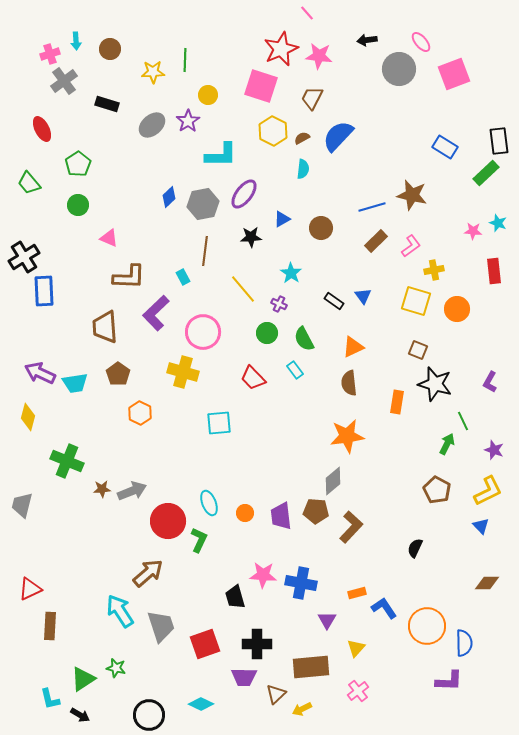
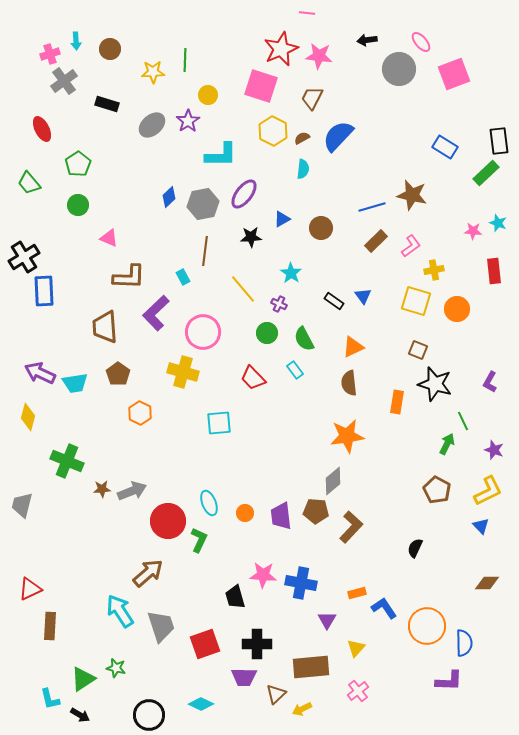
pink line at (307, 13): rotated 42 degrees counterclockwise
